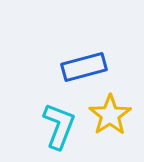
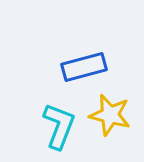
yellow star: rotated 24 degrees counterclockwise
